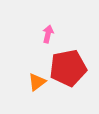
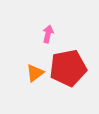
orange triangle: moved 2 px left, 9 px up
